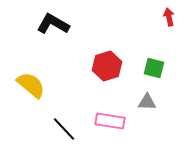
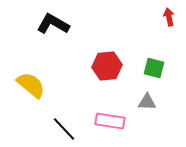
red hexagon: rotated 12 degrees clockwise
